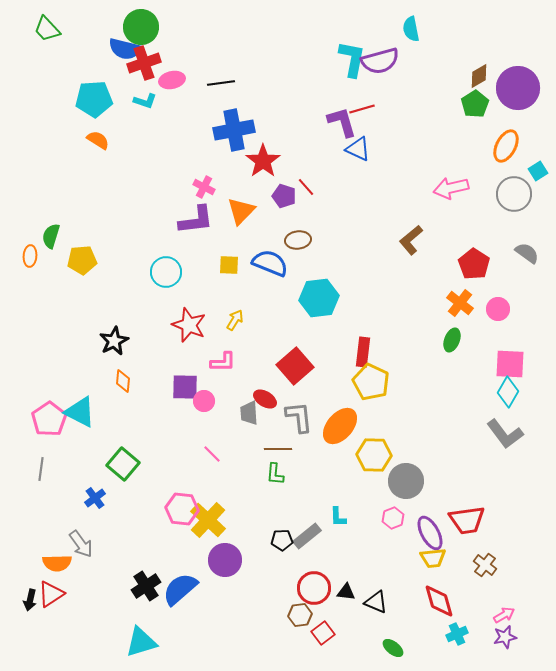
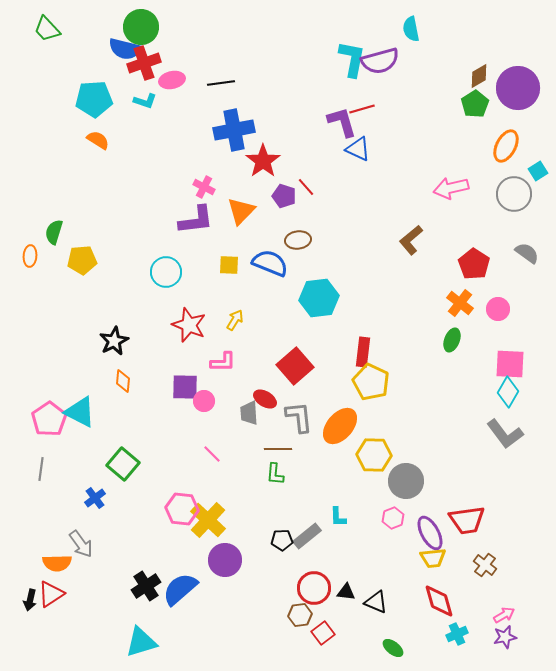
green semicircle at (51, 236): moved 3 px right, 4 px up
